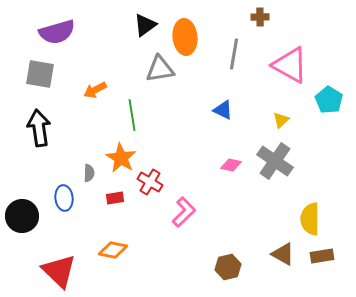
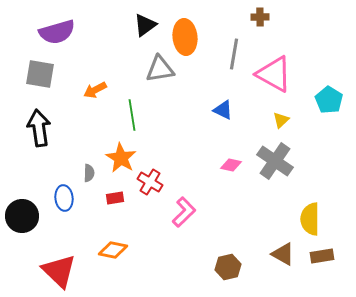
pink triangle: moved 16 px left, 9 px down
